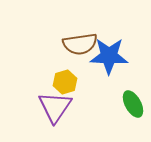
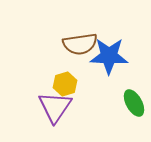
yellow hexagon: moved 2 px down
green ellipse: moved 1 px right, 1 px up
